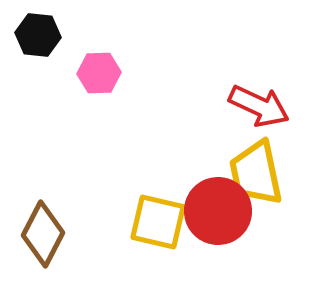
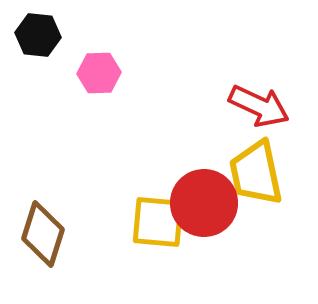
red circle: moved 14 px left, 8 px up
yellow square: rotated 8 degrees counterclockwise
brown diamond: rotated 10 degrees counterclockwise
